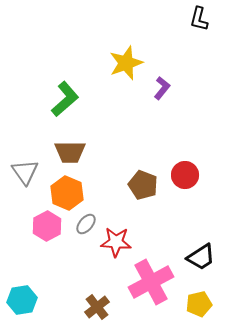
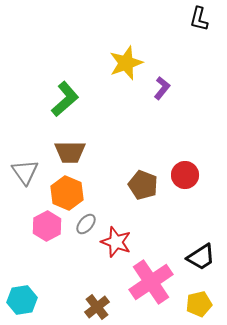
red star: rotated 16 degrees clockwise
pink cross: rotated 6 degrees counterclockwise
